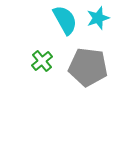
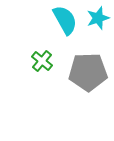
green cross: rotated 10 degrees counterclockwise
gray pentagon: moved 5 px down; rotated 9 degrees counterclockwise
